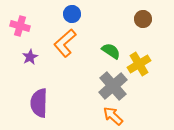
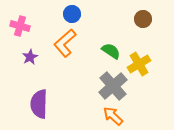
purple semicircle: moved 1 px down
